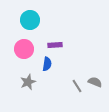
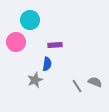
pink circle: moved 8 px left, 7 px up
gray star: moved 7 px right, 2 px up
